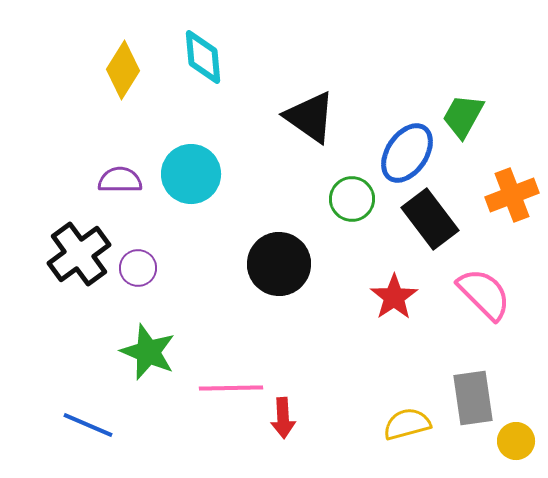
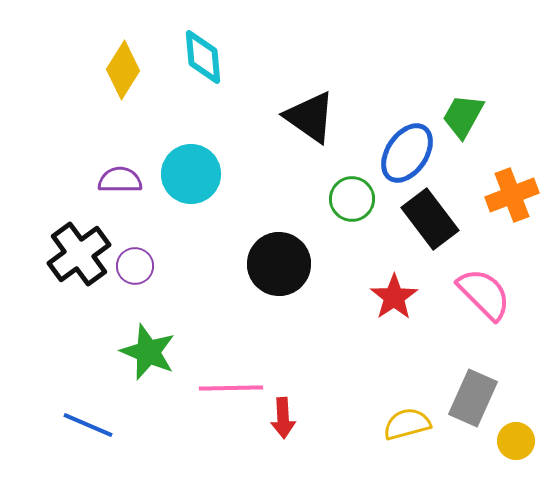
purple circle: moved 3 px left, 2 px up
gray rectangle: rotated 32 degrees clockwise
